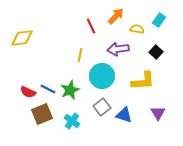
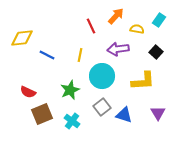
blue line: moved 1 px left, 34 px up
